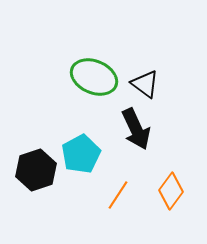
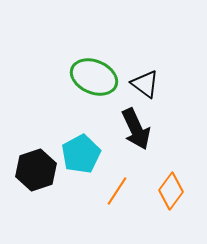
orange line: moved 1 px left, 4 px up
